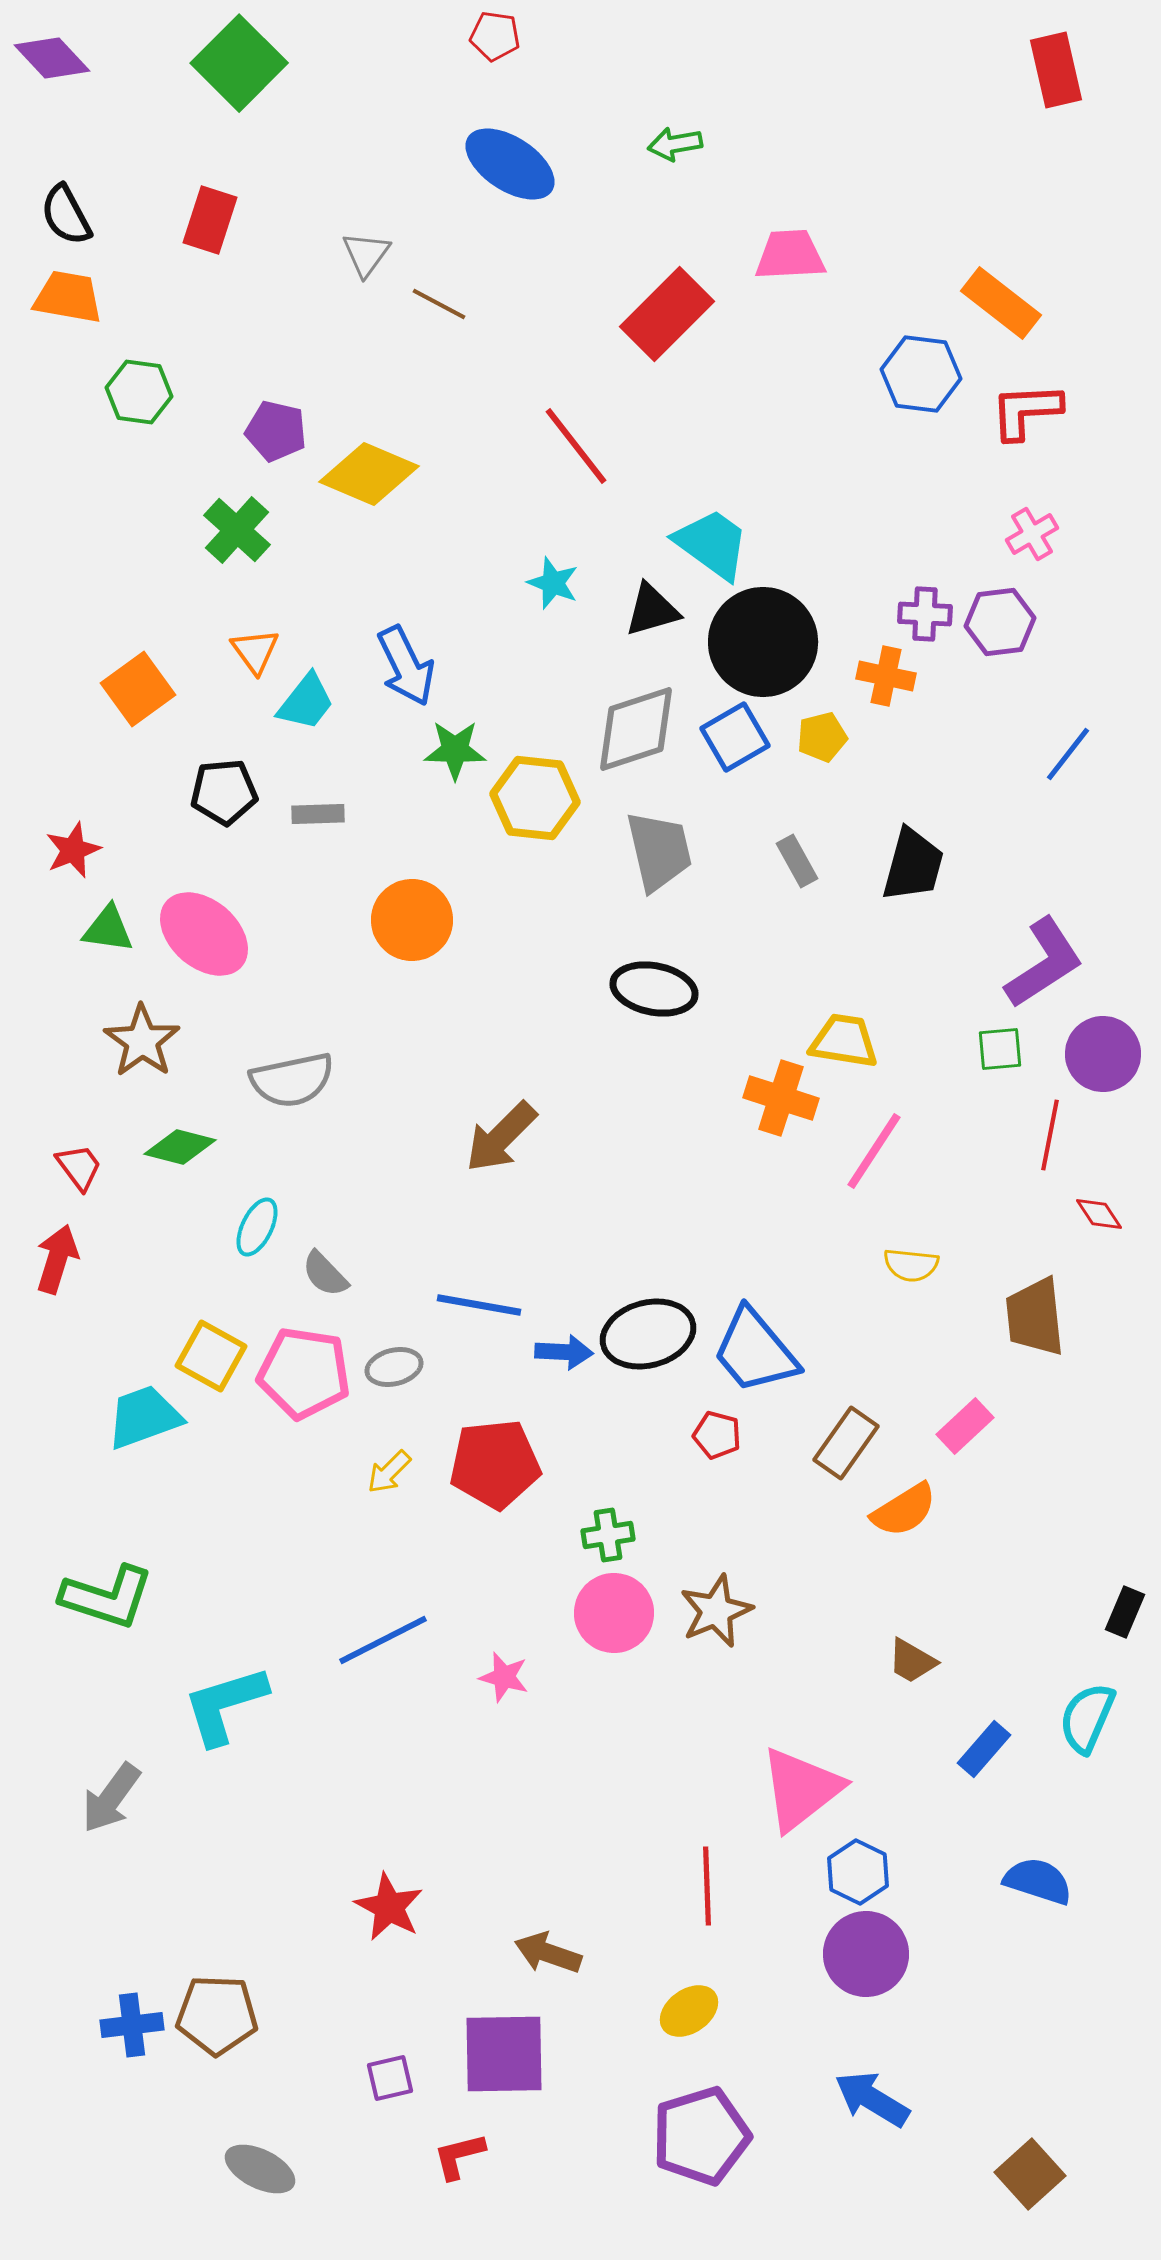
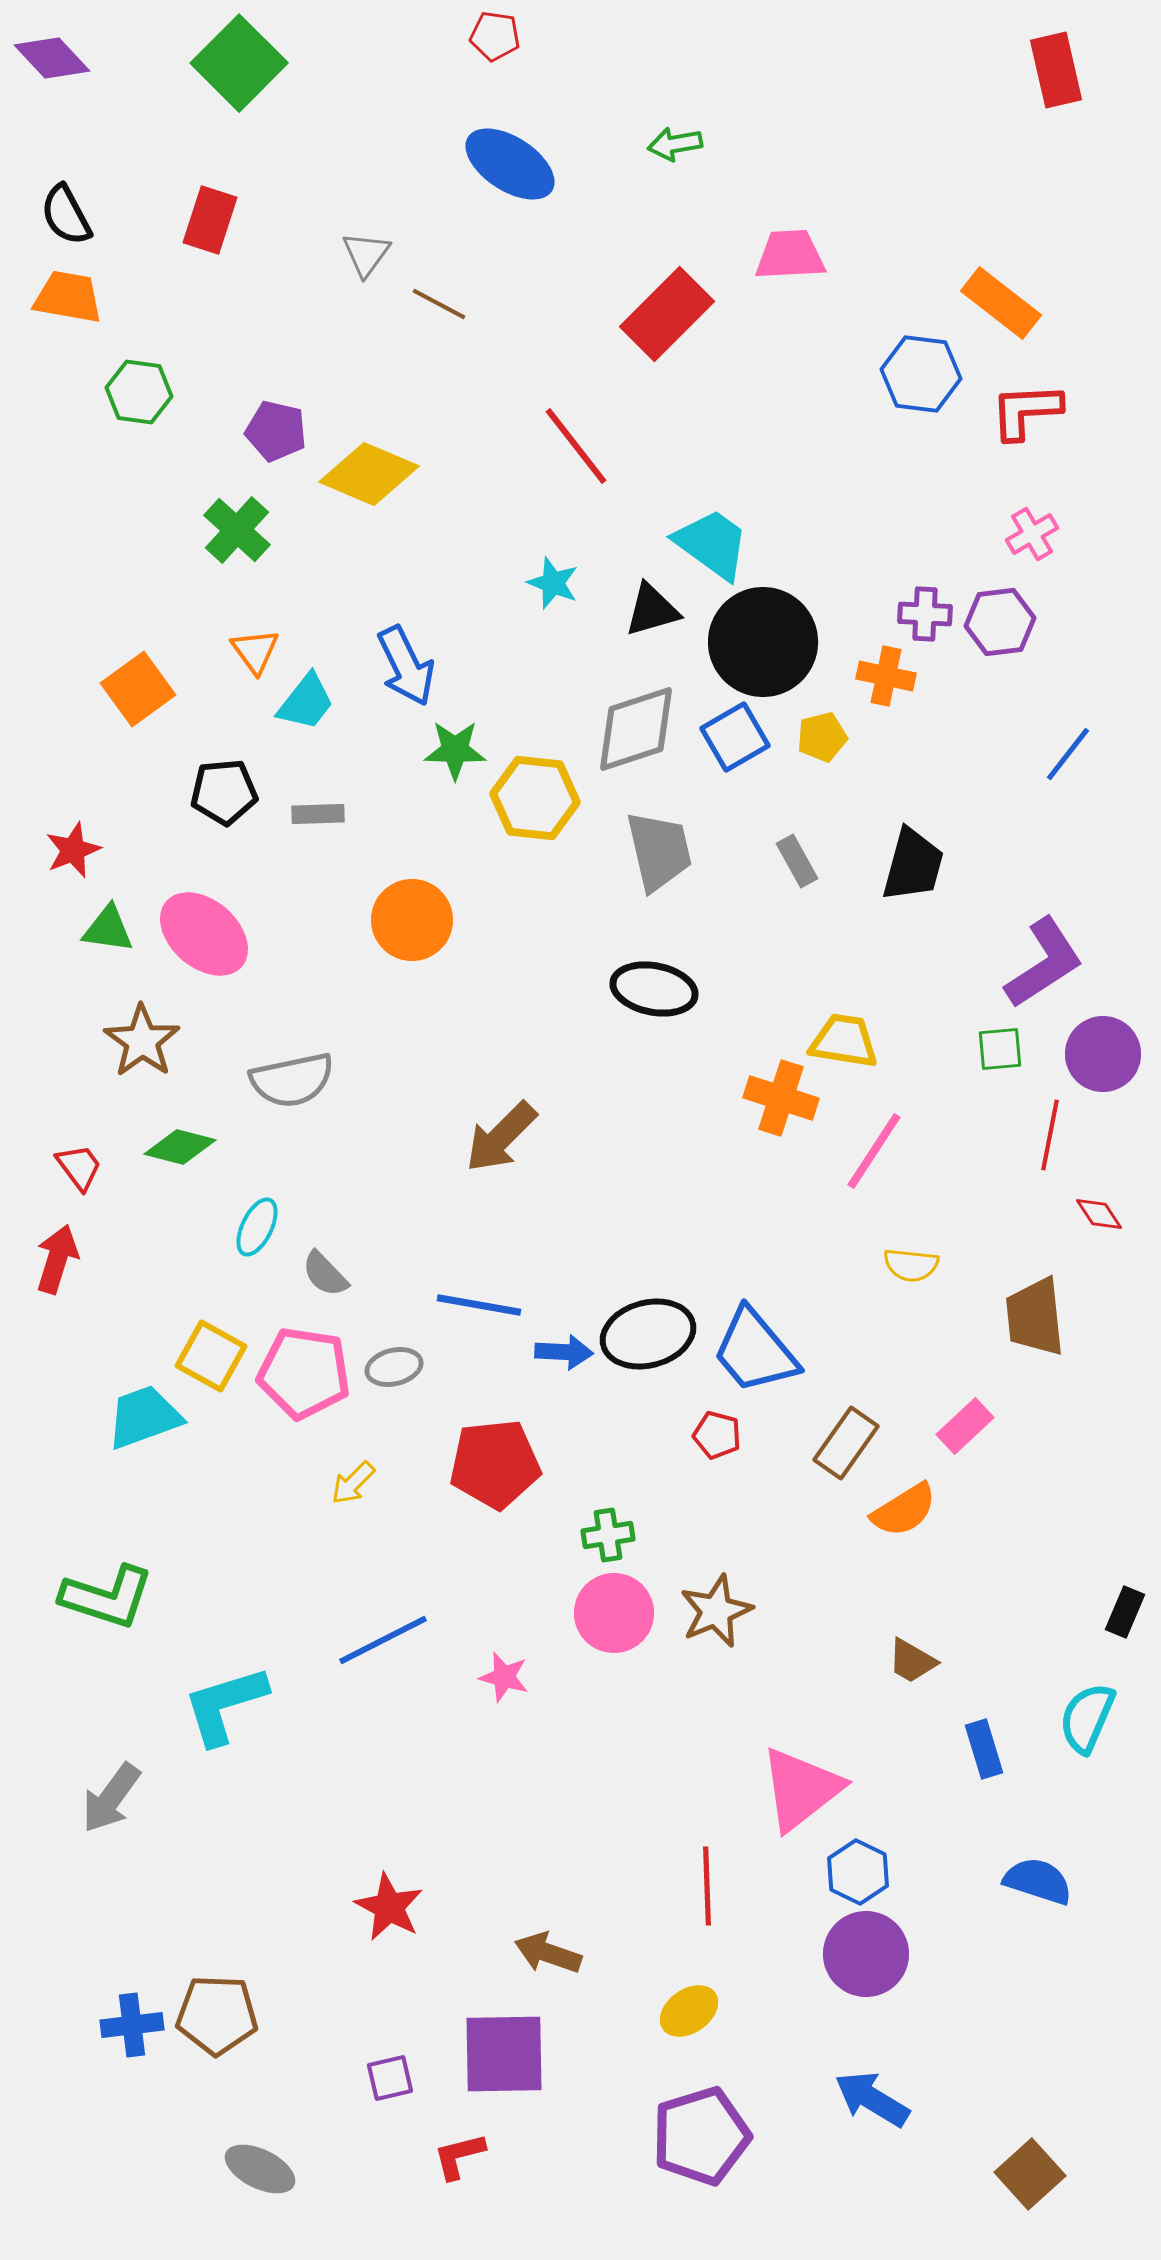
yellow arrow at (389, 1472): moved 36 px left, 11 px down
blue rectangle at (984, 1749): rotated 58 degrees counterclockwise
